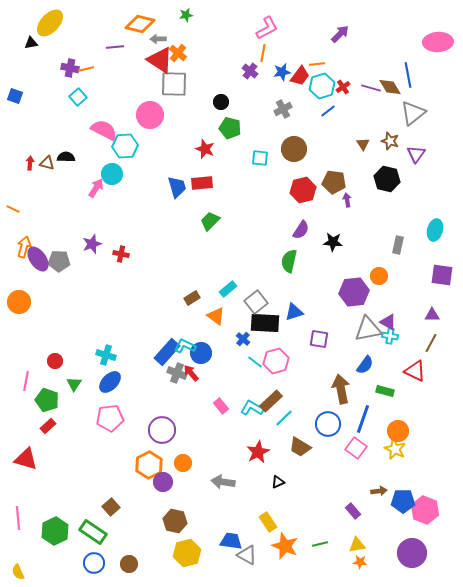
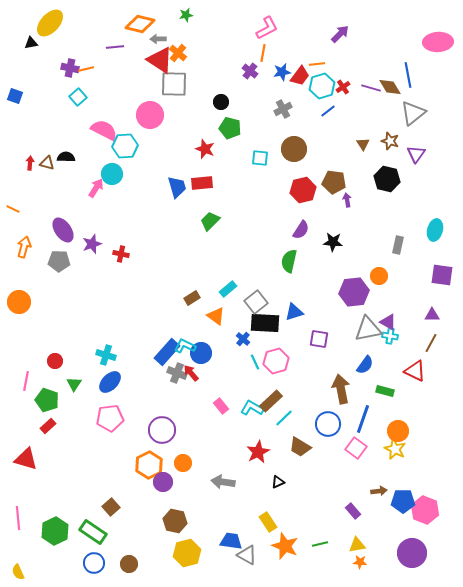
purple ellipse at (38, 259): moved 25 px right, 29 px up
cyan line at (255, 362): rotated 28 degrees clockwise
